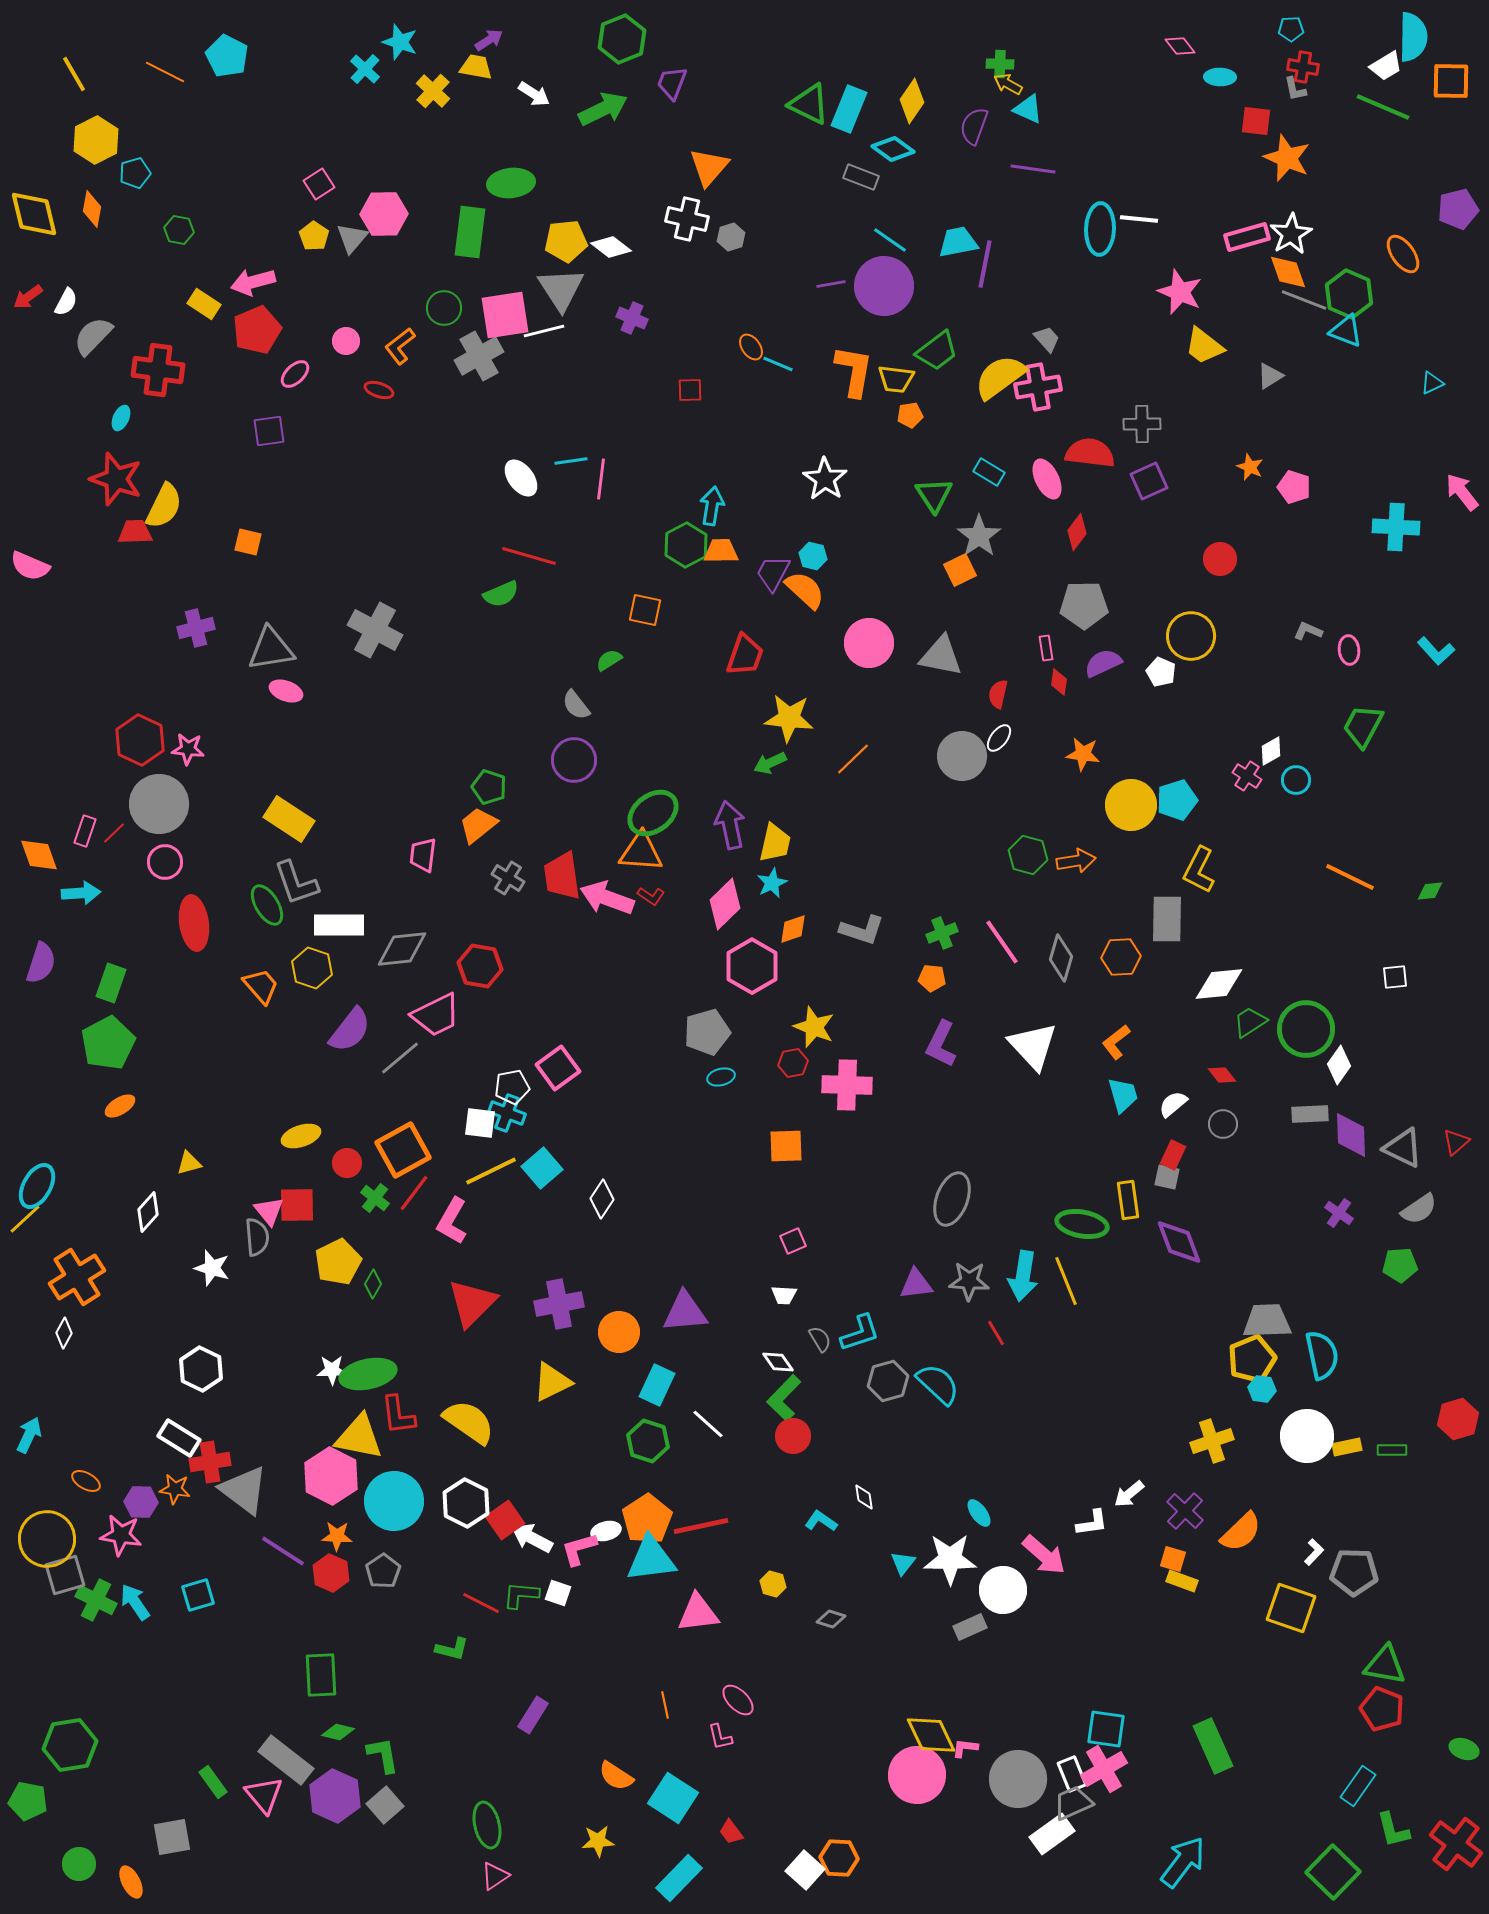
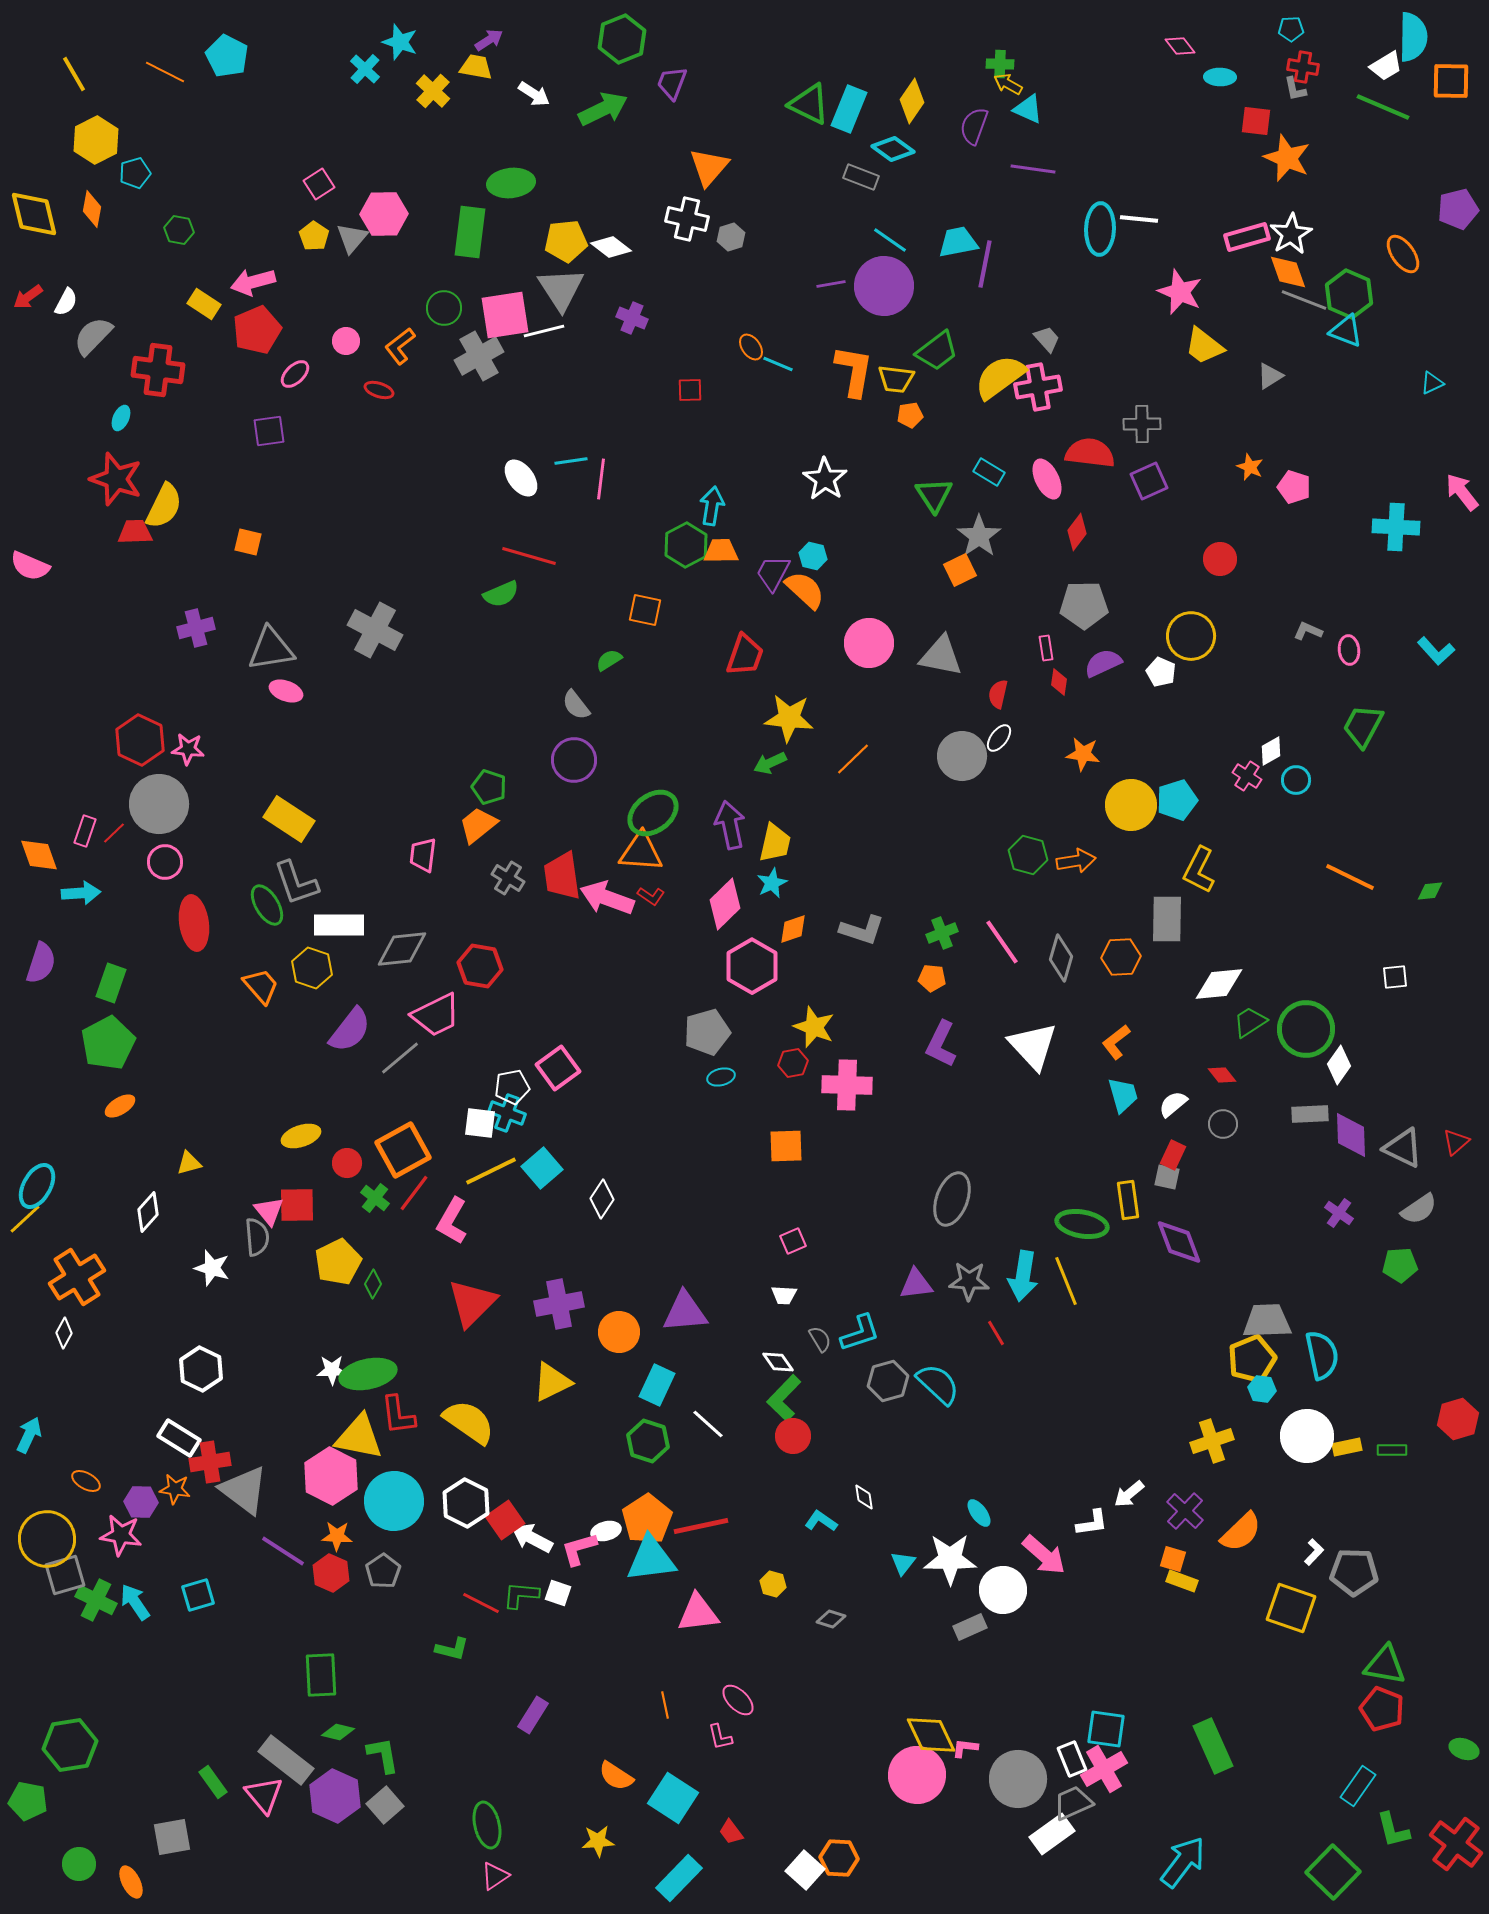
white rectangle at (1072, 1774): moved 15 px up
